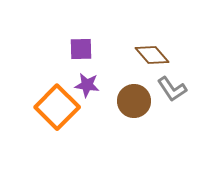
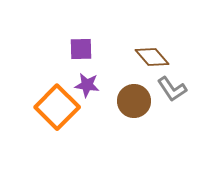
brown diamond: moved 2 px down
